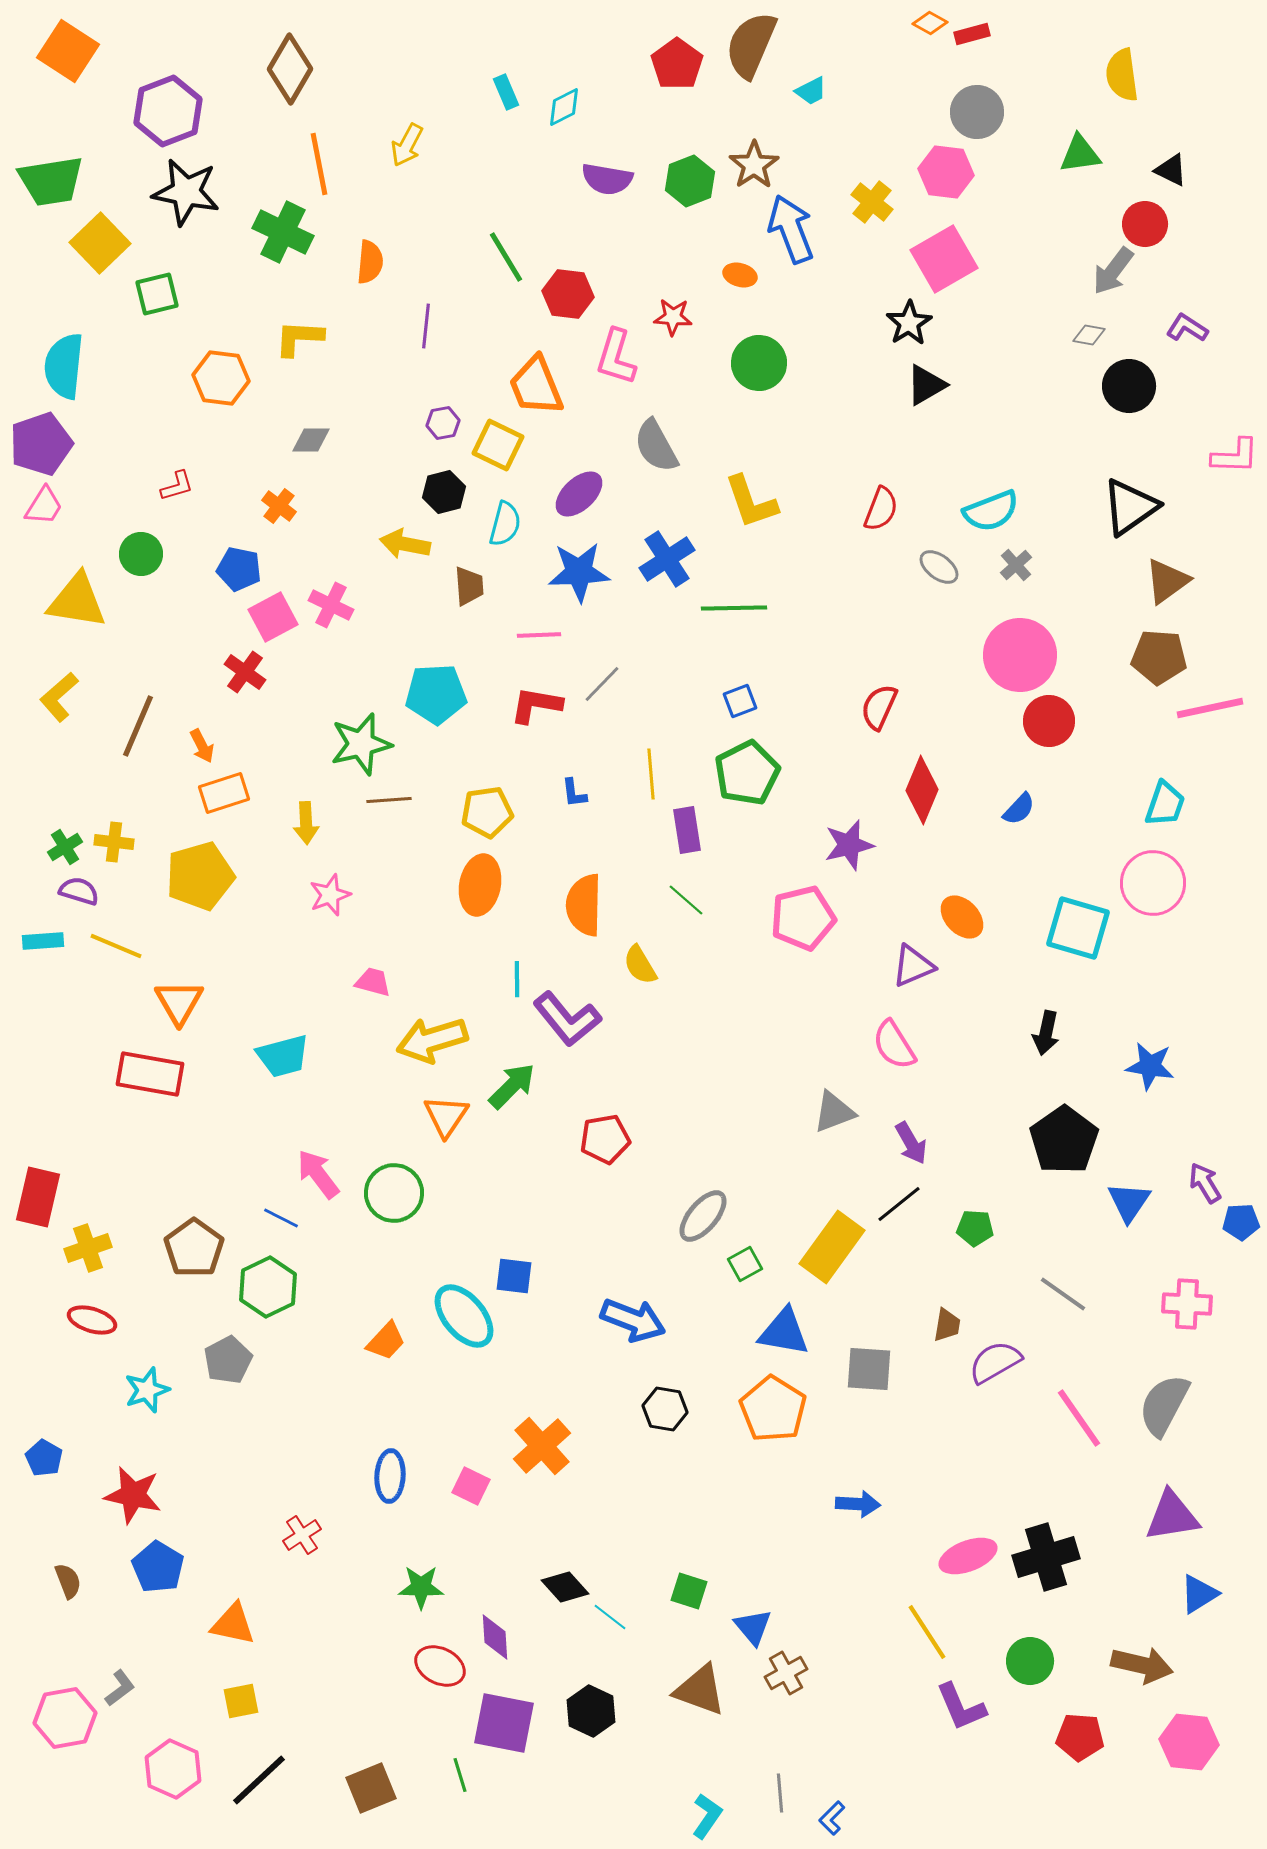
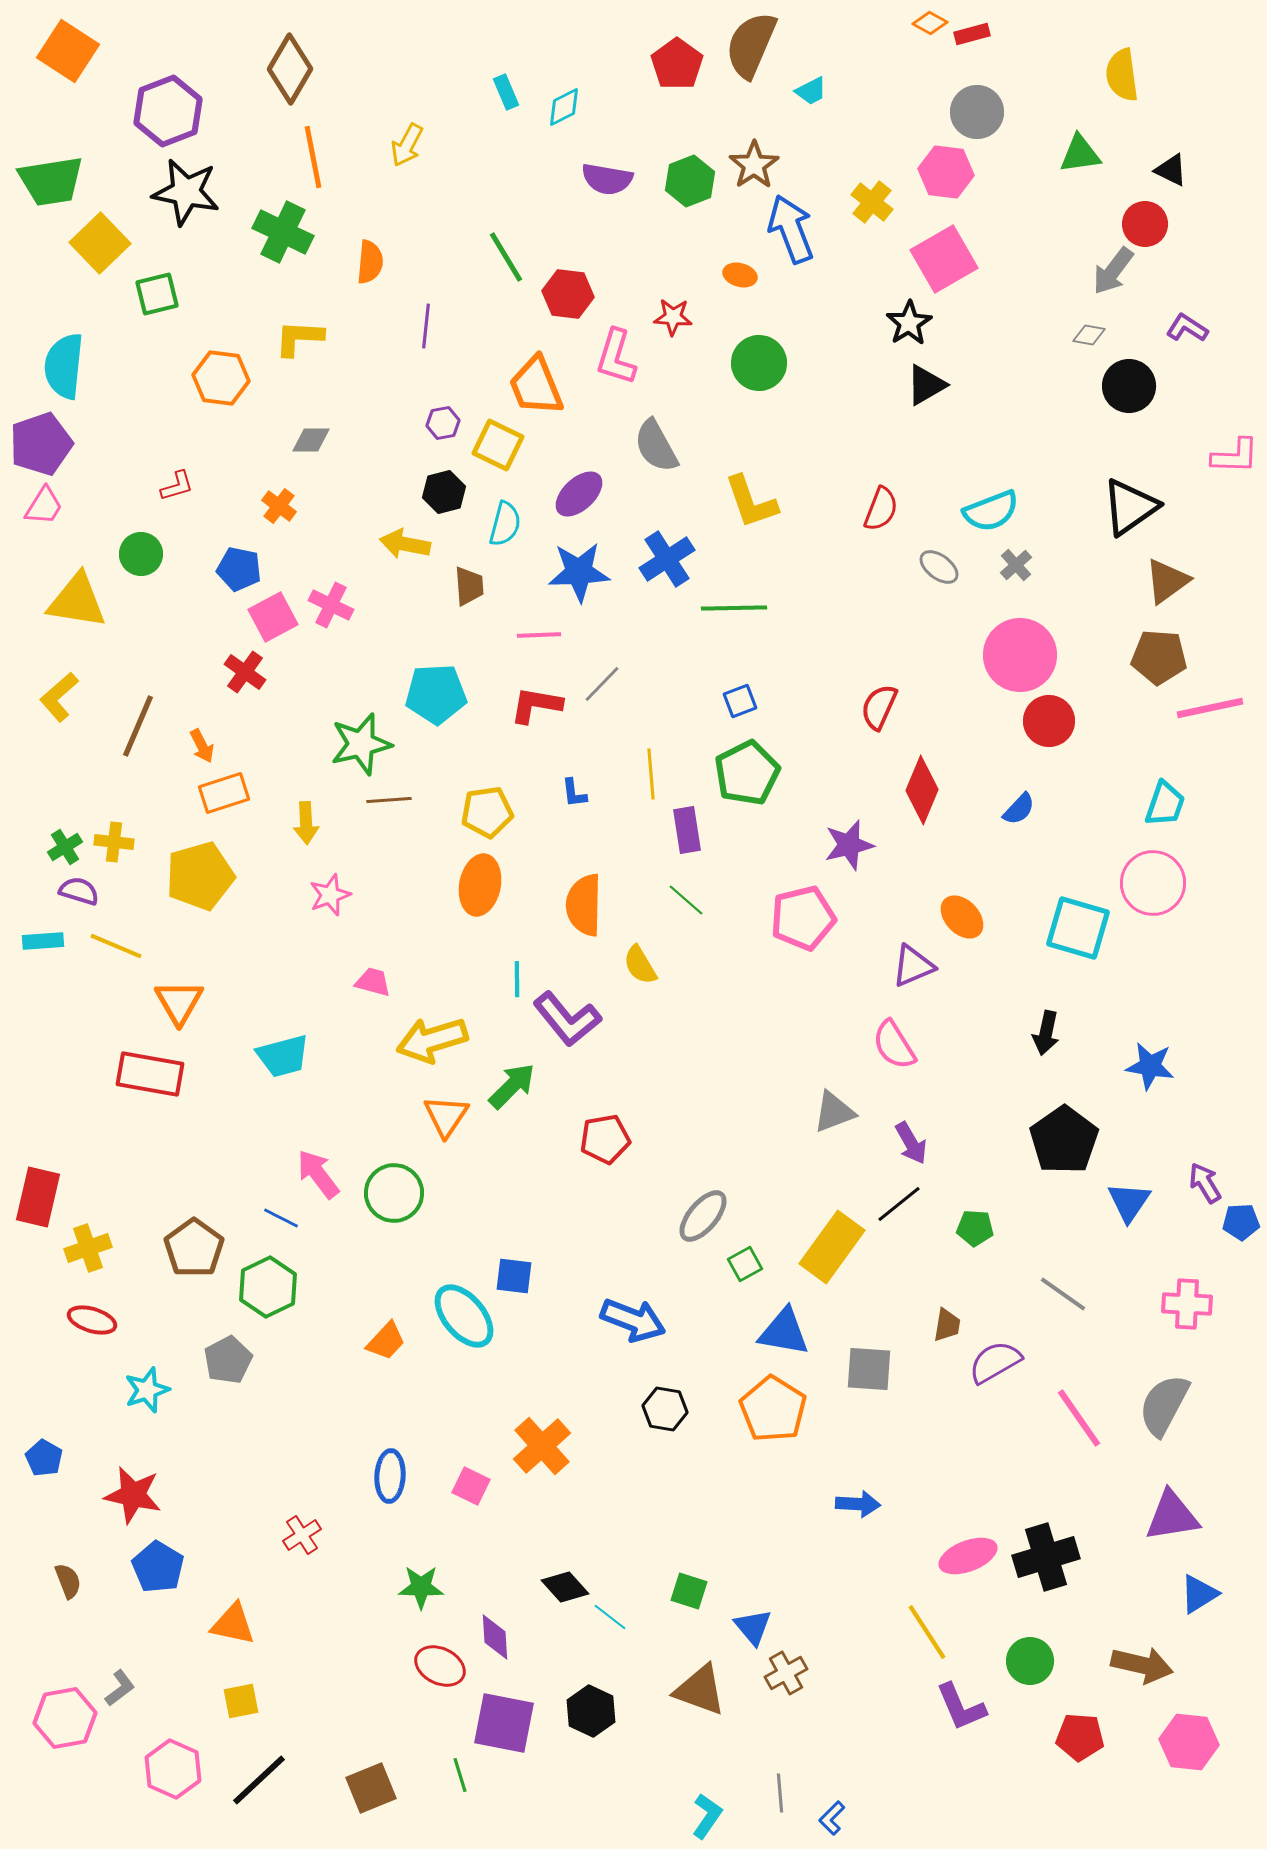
orange line at (319, 164): moved 6 px left, 7 px up
